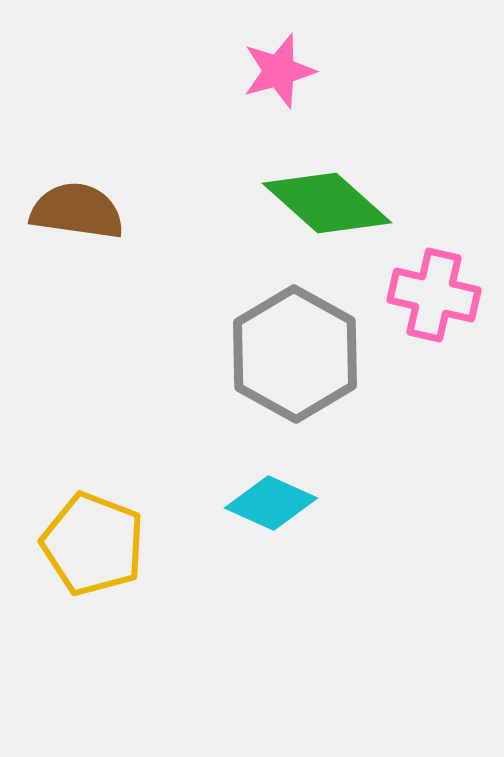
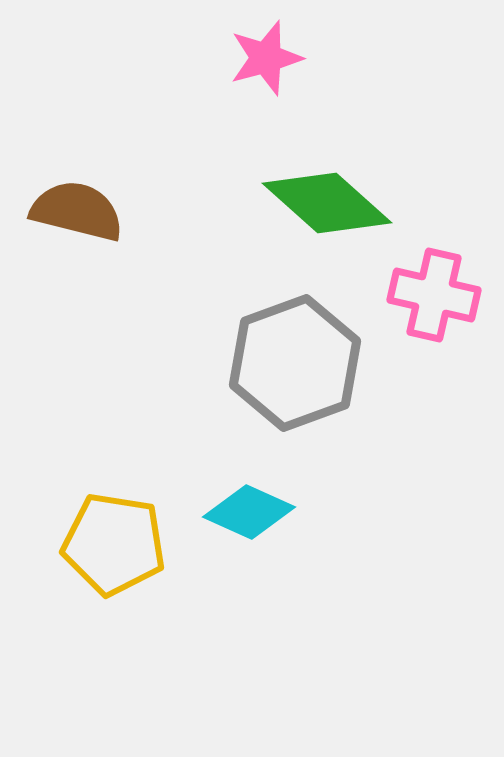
pink star: moved 13 px left, 13 px up
brown semicircle: rotated 6 degrees clockwise
gray hexagon: moved 9 px down; rotated 11 degrees clockwise
cyan diamond: moved 22 px left, 9 px down
yellow pentagon: moved 21 px right; rotated 12 degrees counterclockwise
